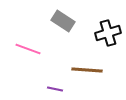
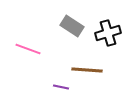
gray rectangle: moved 9 px right, 5 px down
purple line: moved 6 px right, 2 px up
